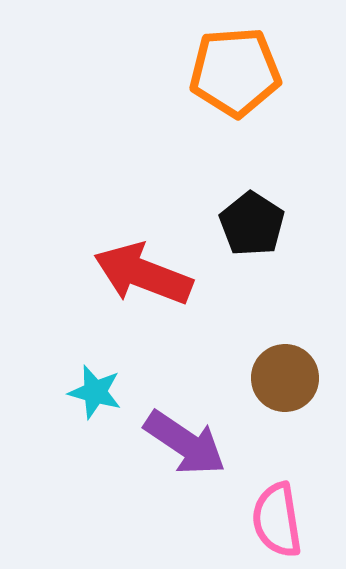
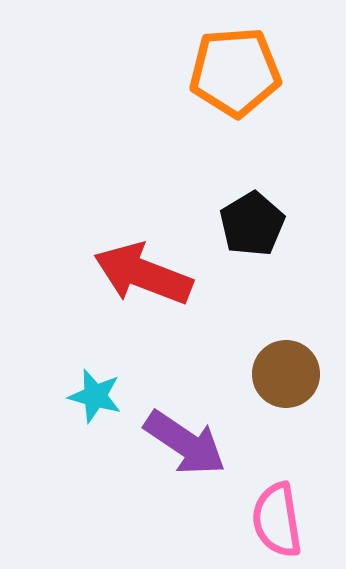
black pentagon: rotated 8 degrees clockwise
brown circle: moved 1 px right, 4 px up
cyan star: moved 4 px down
